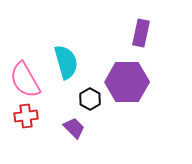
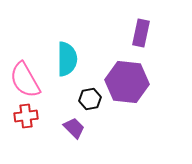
cyan semicircle: moved 1 px right, 3 px up; rotated 16 degrees clockwise
purple hexagon: rotated 6 degrees clockwise
black hexagon: rotated 20 degrees clockwise
